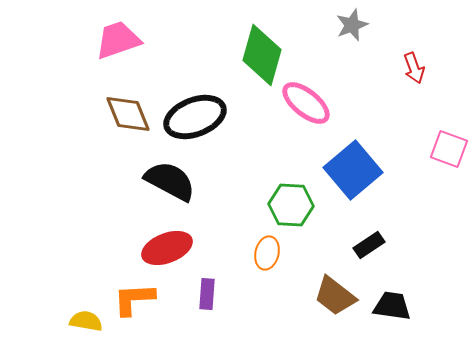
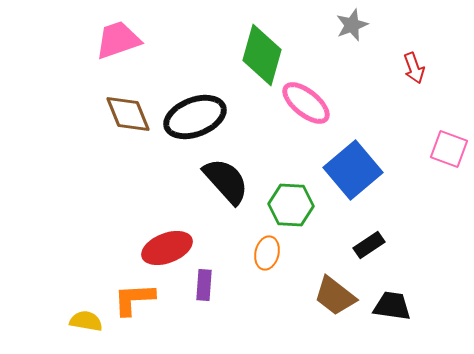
black semicircle: moved 56 px right; rotated 20 degrees clockwise
purple rectangle: moved 3 px left, 9 px up
